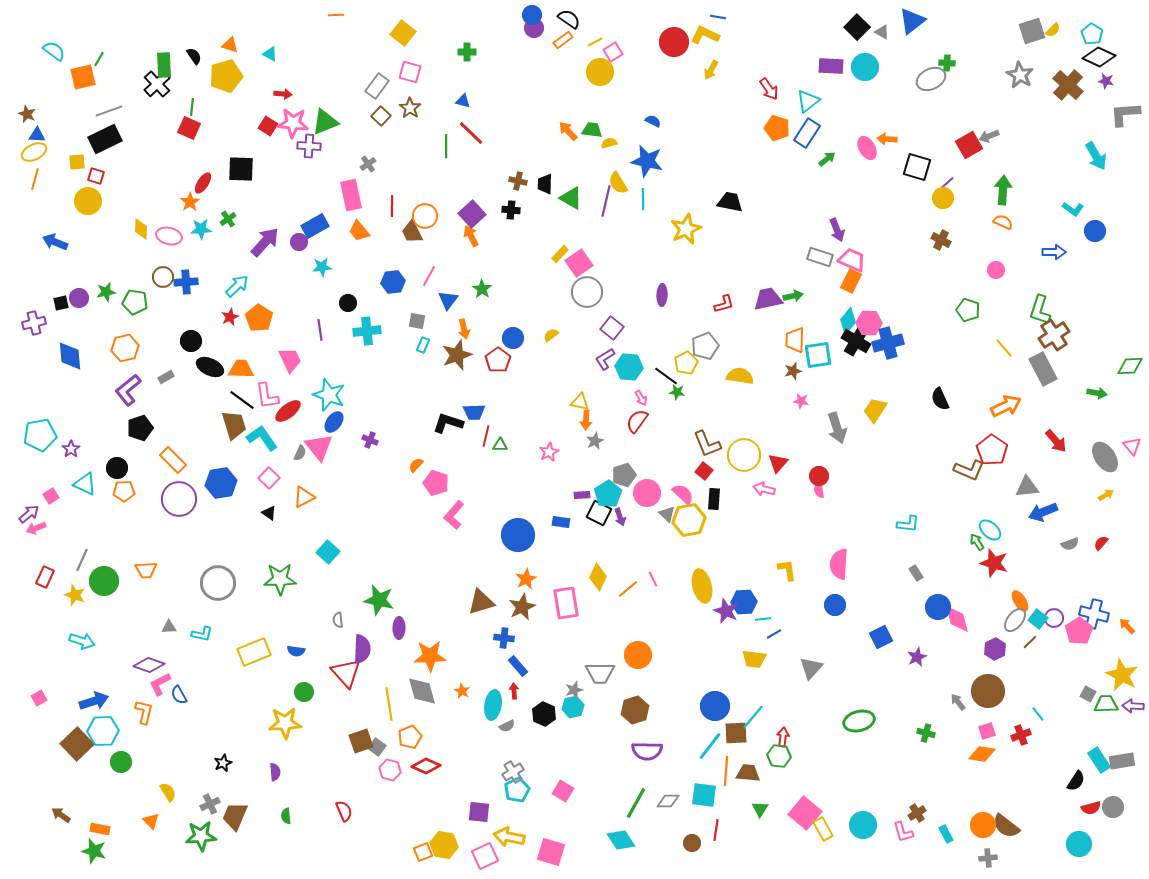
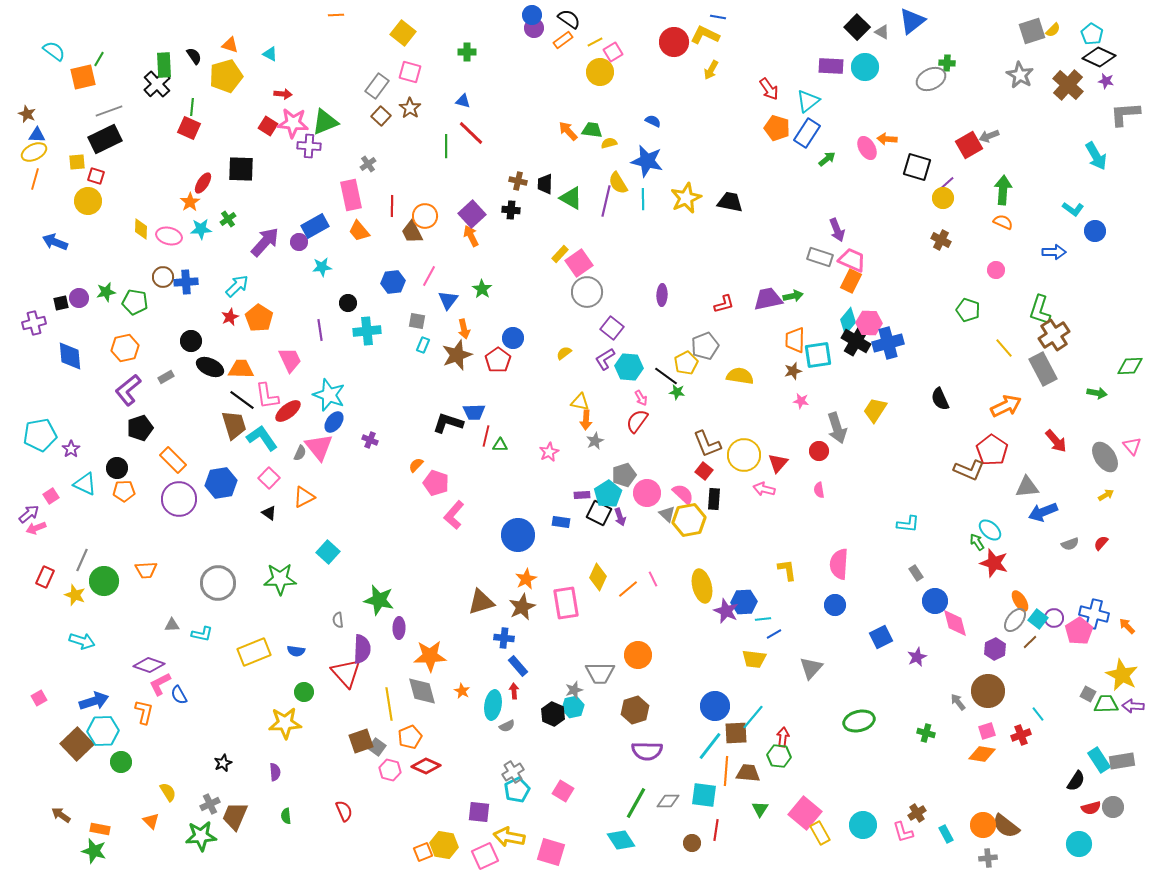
yellow star at (686, 229): moved 31 px up
yellow semicircle at (551, 335): moved 13 px right, 18 px down
red circle at (819, 476): moved 25 px up
blue circle at (938, 607): moved 3 px left, 6 px up
pink diamond at (957, 619): moved 2 px left, 4 px down
gray triangle at (169, 627): moved 3 px right, 2 px up
black hexagon at (544, 714): moved 9 px right
yellow rectangle at (823, 829): moved 3 px left, 4 px down
